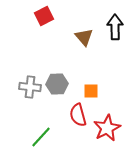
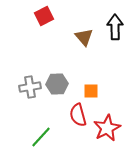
gray cross: rotated 15 degrees counterclockwise
